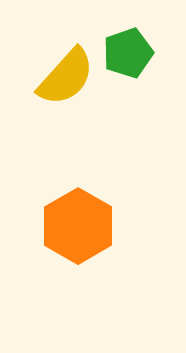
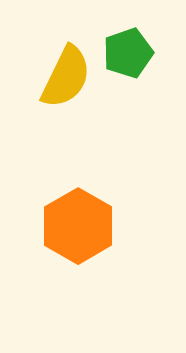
yellow semicircle: rotated 16 degrees counterclockwise
